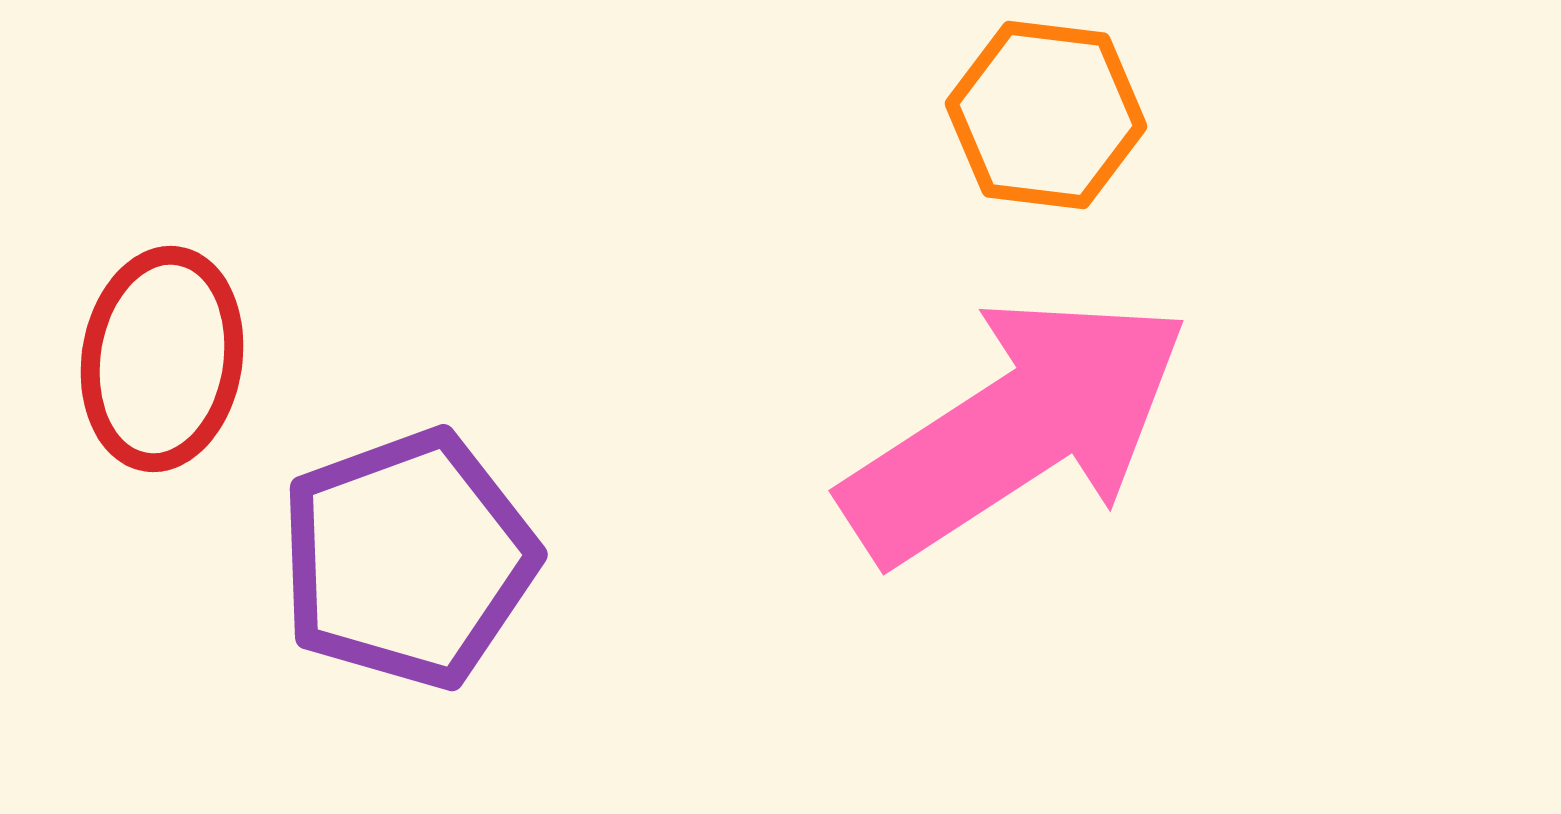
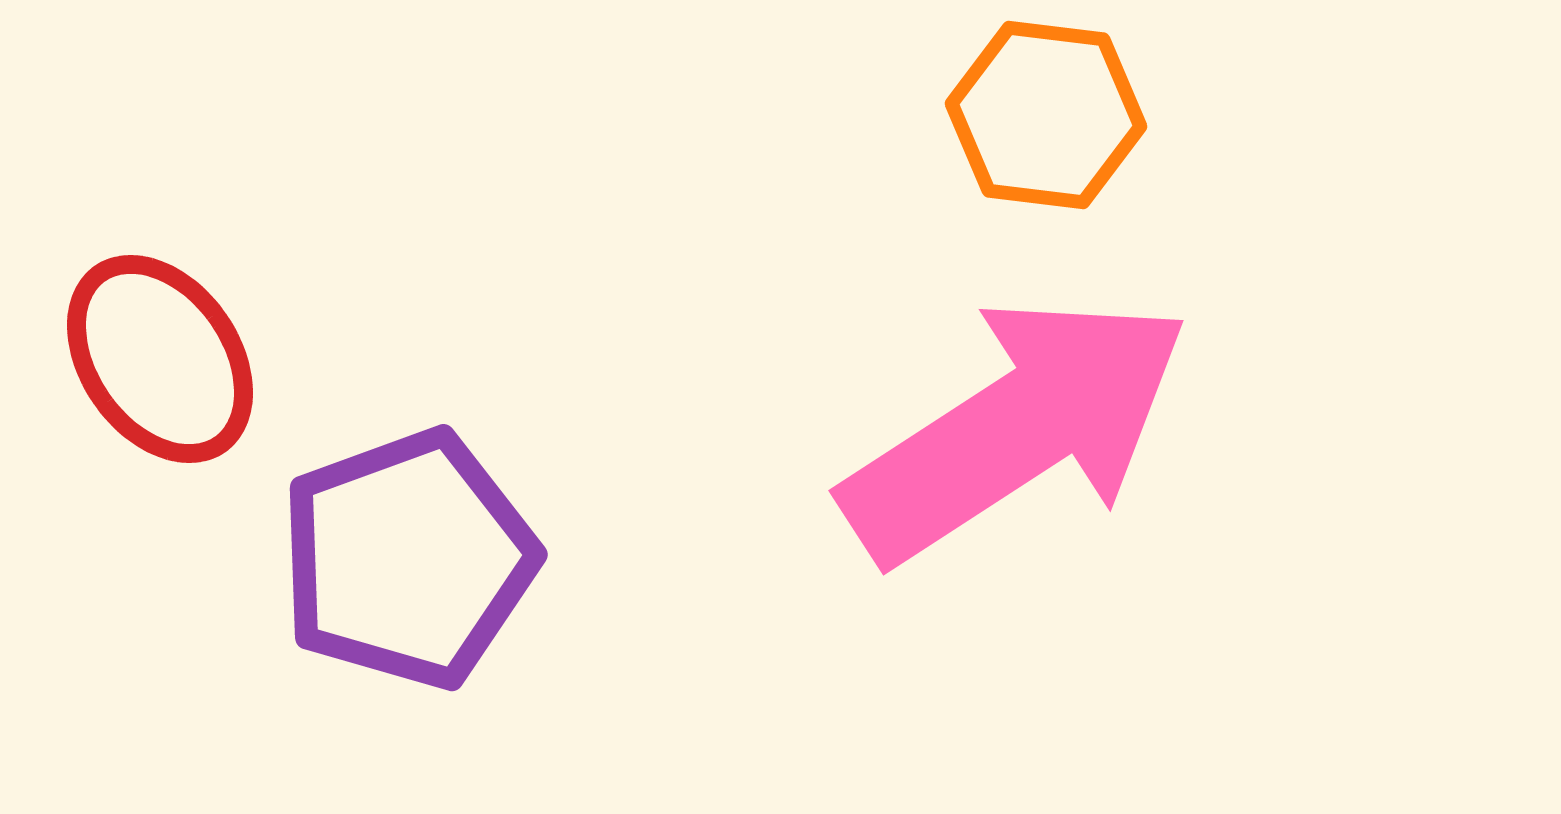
red ellipse: moved 2 px left; rotated 44 degrees counterclockwise
